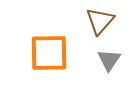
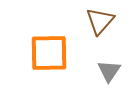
gray triangle: moved 11 px down
